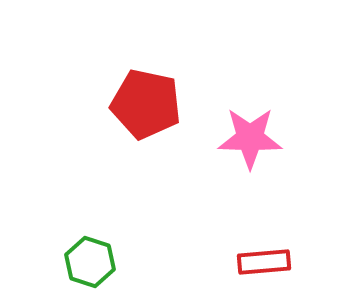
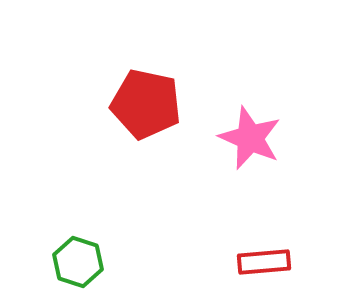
pink star: rotated 22 degrees clockwise
green hexagon: moved 12 px left
